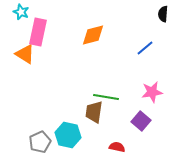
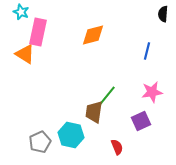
blue line: moved 2 px right, 3 px down; rotated 36 degrees counterclockwise
green line: rotated 60 degrees counterclockwise
purple square: rotated 24 degrees clockwise
cyan hexagon: moved 3 px right
red semicircle: rotated 56 degrees clockwise
